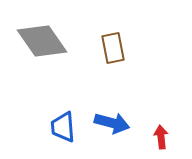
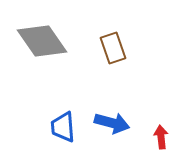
brown rectangle: rotated 8 degrees counterclockwise
